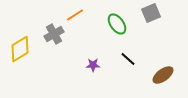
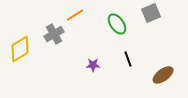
black line: rotated 28 degrees clockwise
